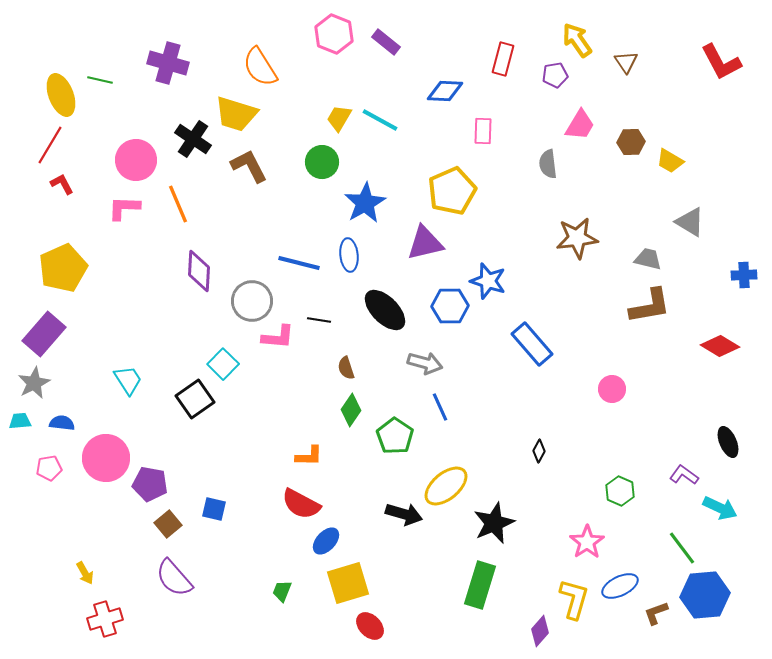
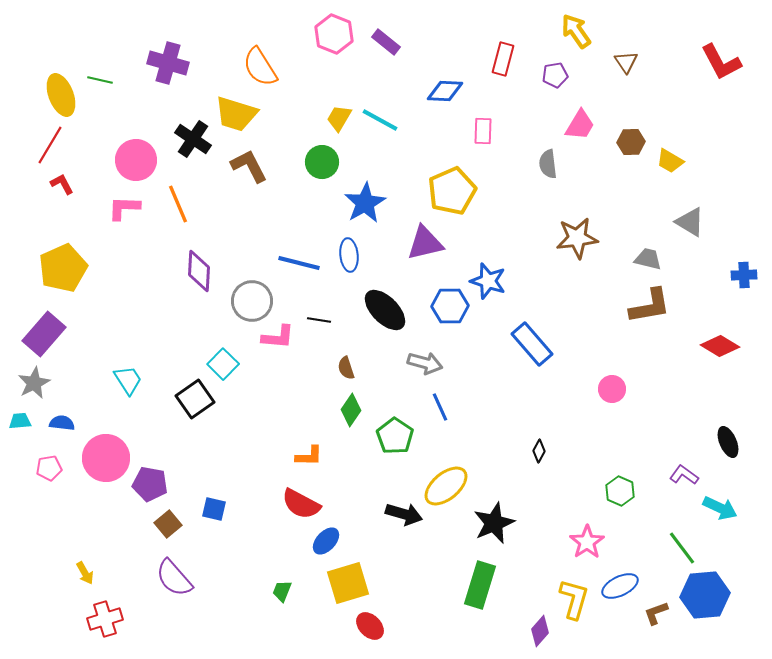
yellow arrow at (577, 40): moved 1 px left, 9 px up
